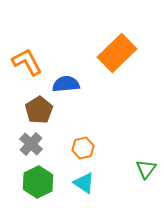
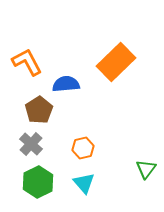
orange rectangle: moved 1 px left, 9 px down
cyan triangle: rotated 15 degrees clockwise
